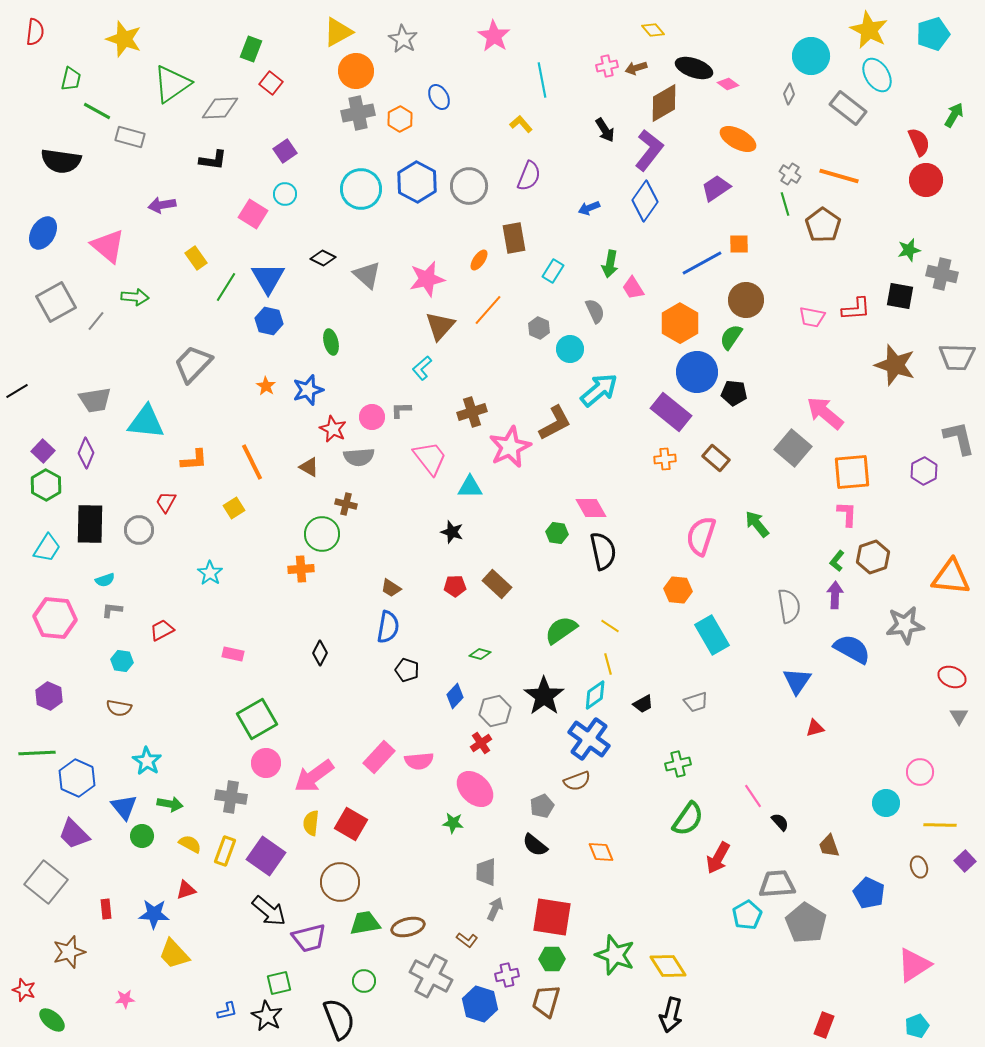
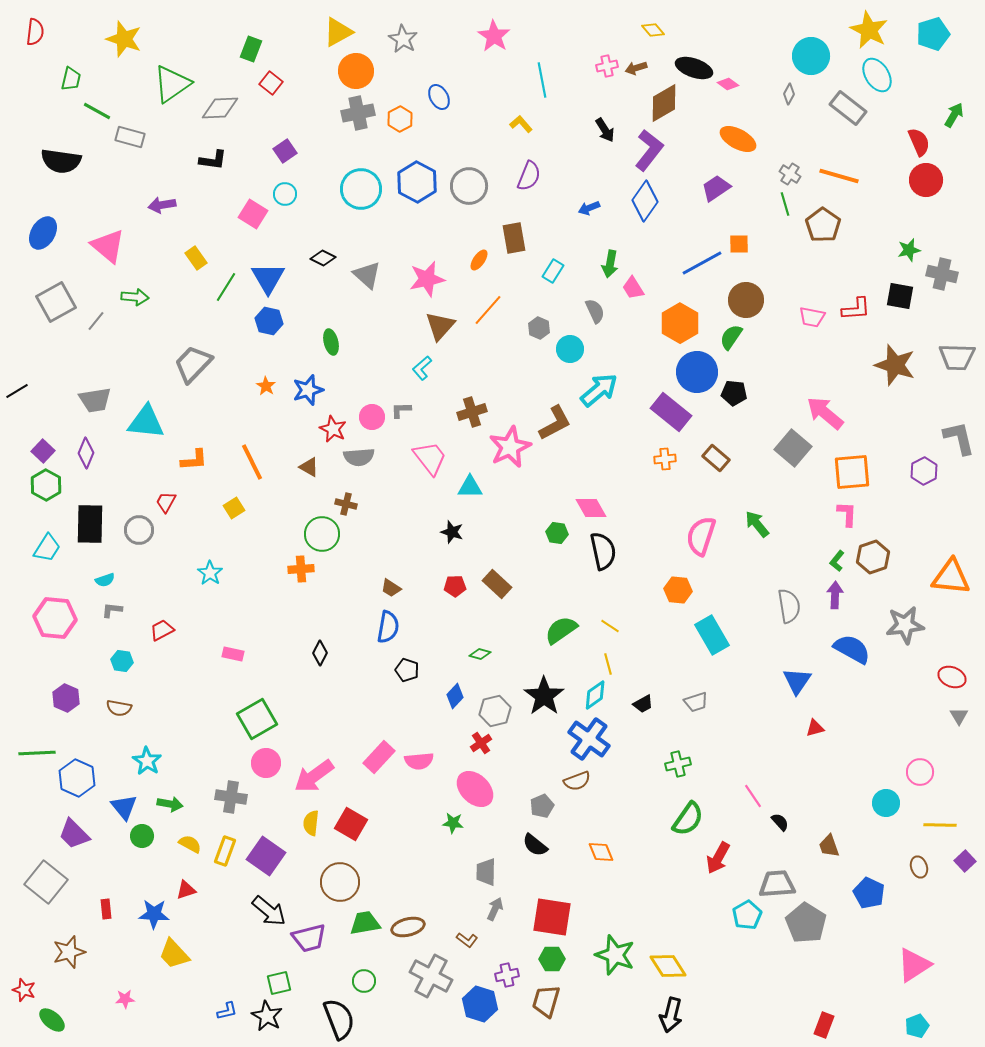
purple hexagon at (49, 696): moved 17 px right, 2 px down
